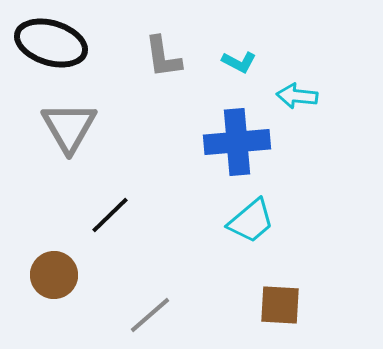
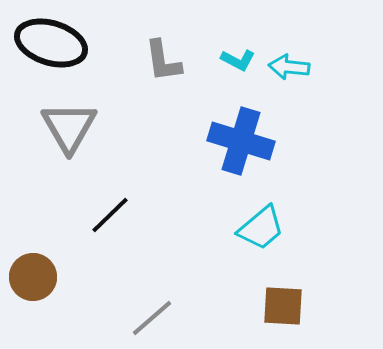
gray L-shape: moved 4 px down
cyan L-shape: moved 1 px left, 2 px up
cyan arrow: moved 8 px left, 29 px up
blue cross: moved 4 px right, 1 px up; rotated 22 degrees clockwise
cyan trapezoid: moved 10 px right, 7 px down
brown circle: moved 21 px left, 2 px down
brown square: moved 3 px right, 1 px down
gray line: moved 2 px right, 3 px down
